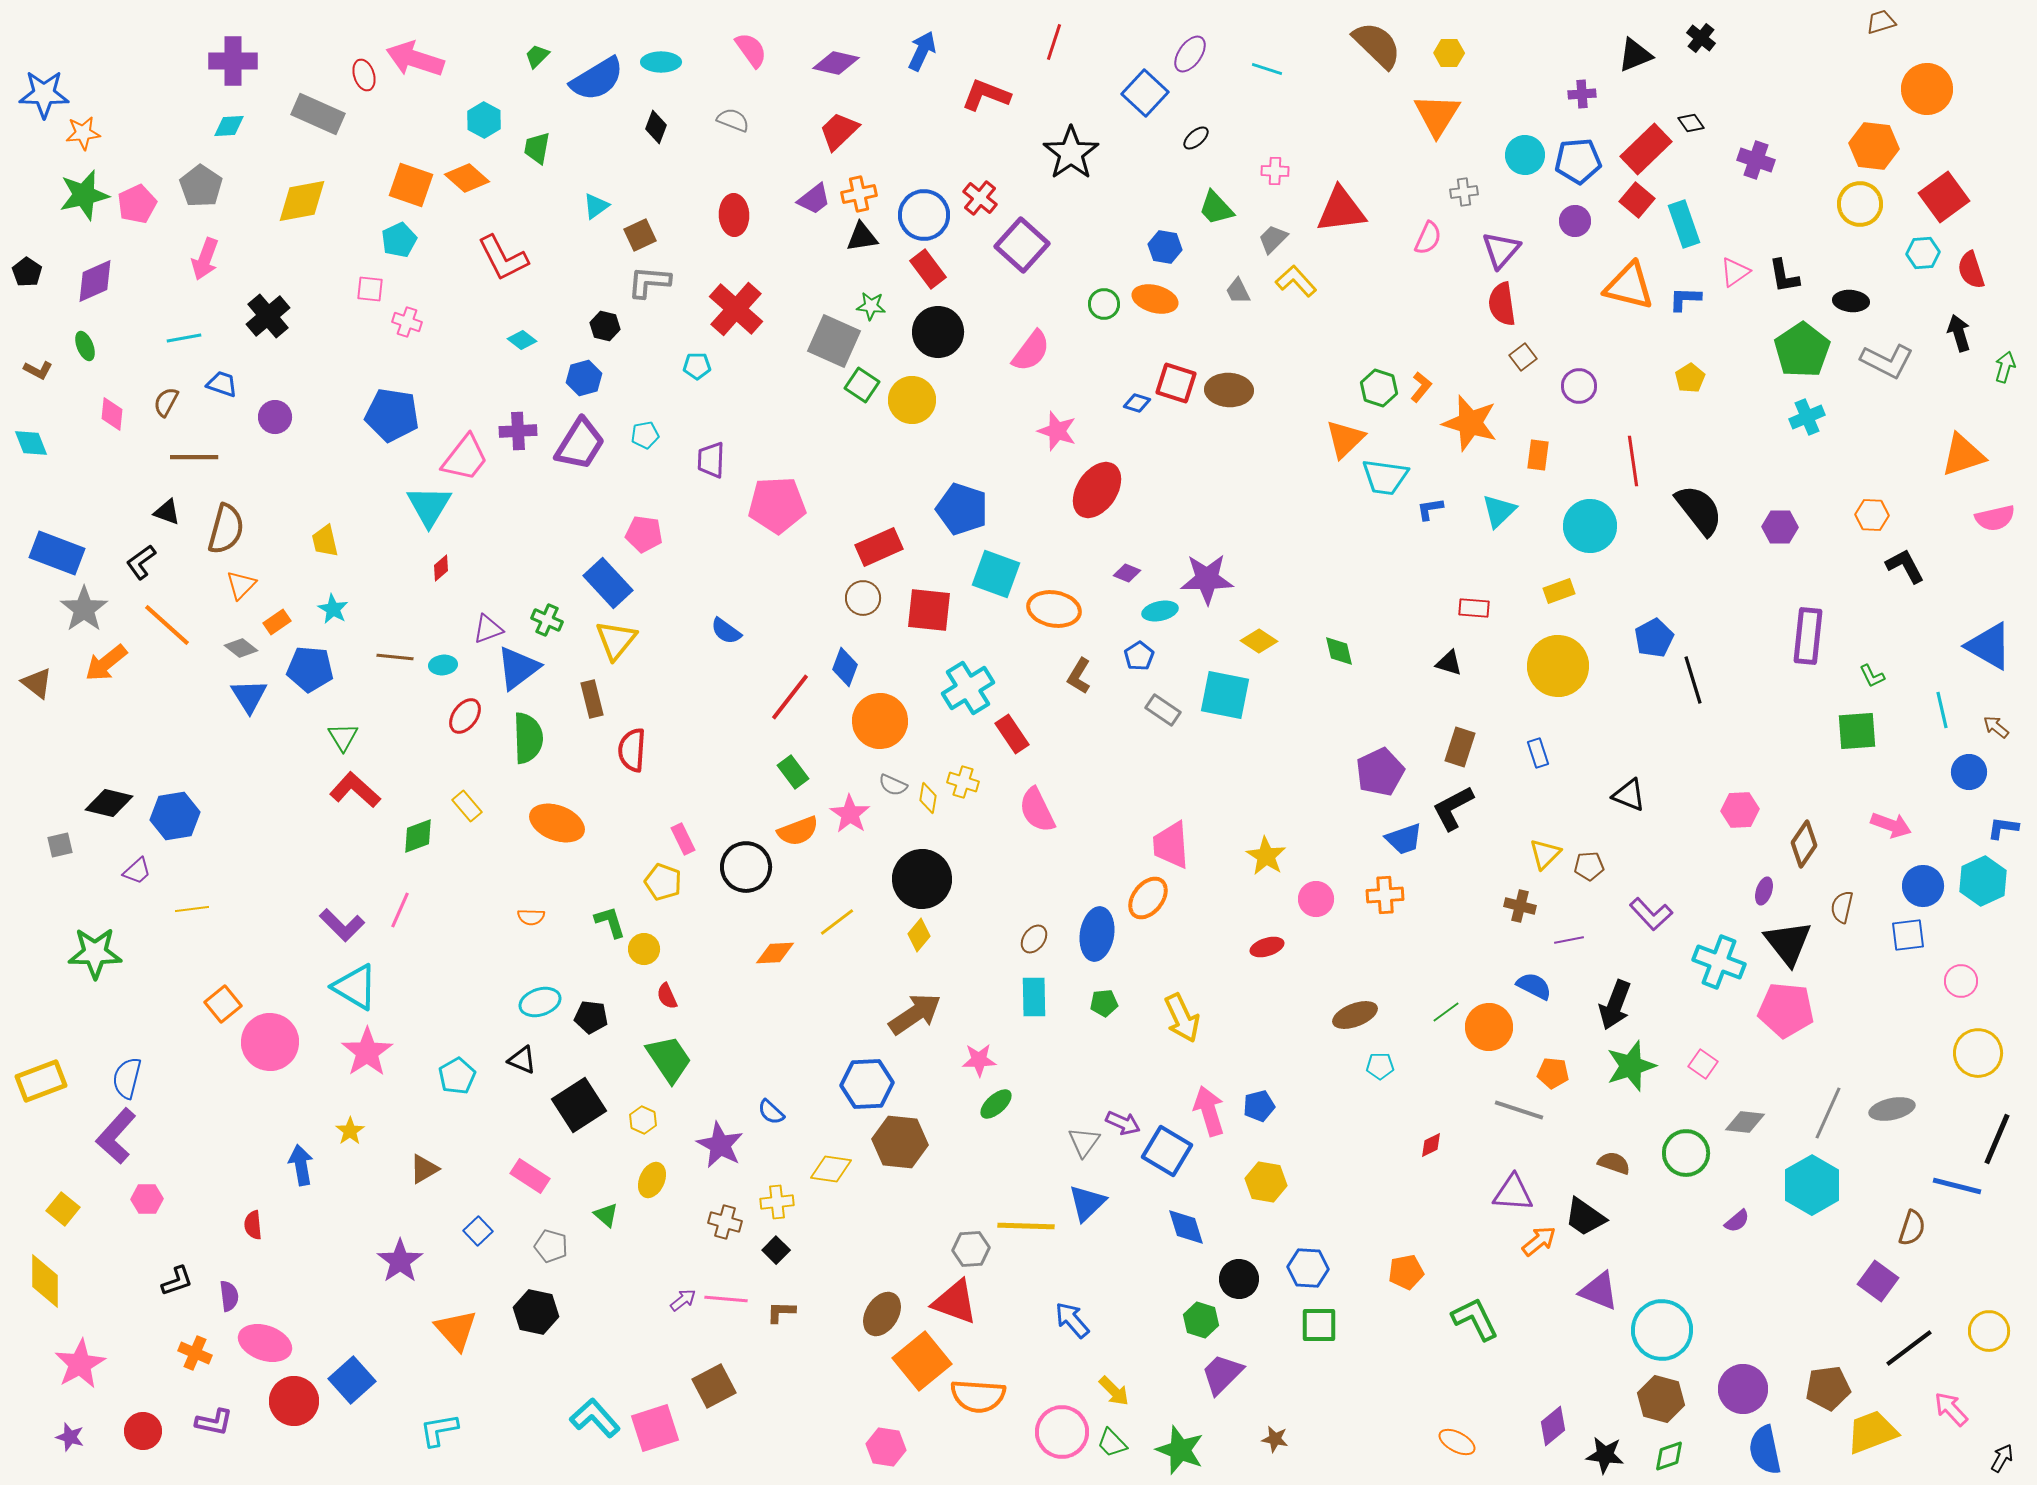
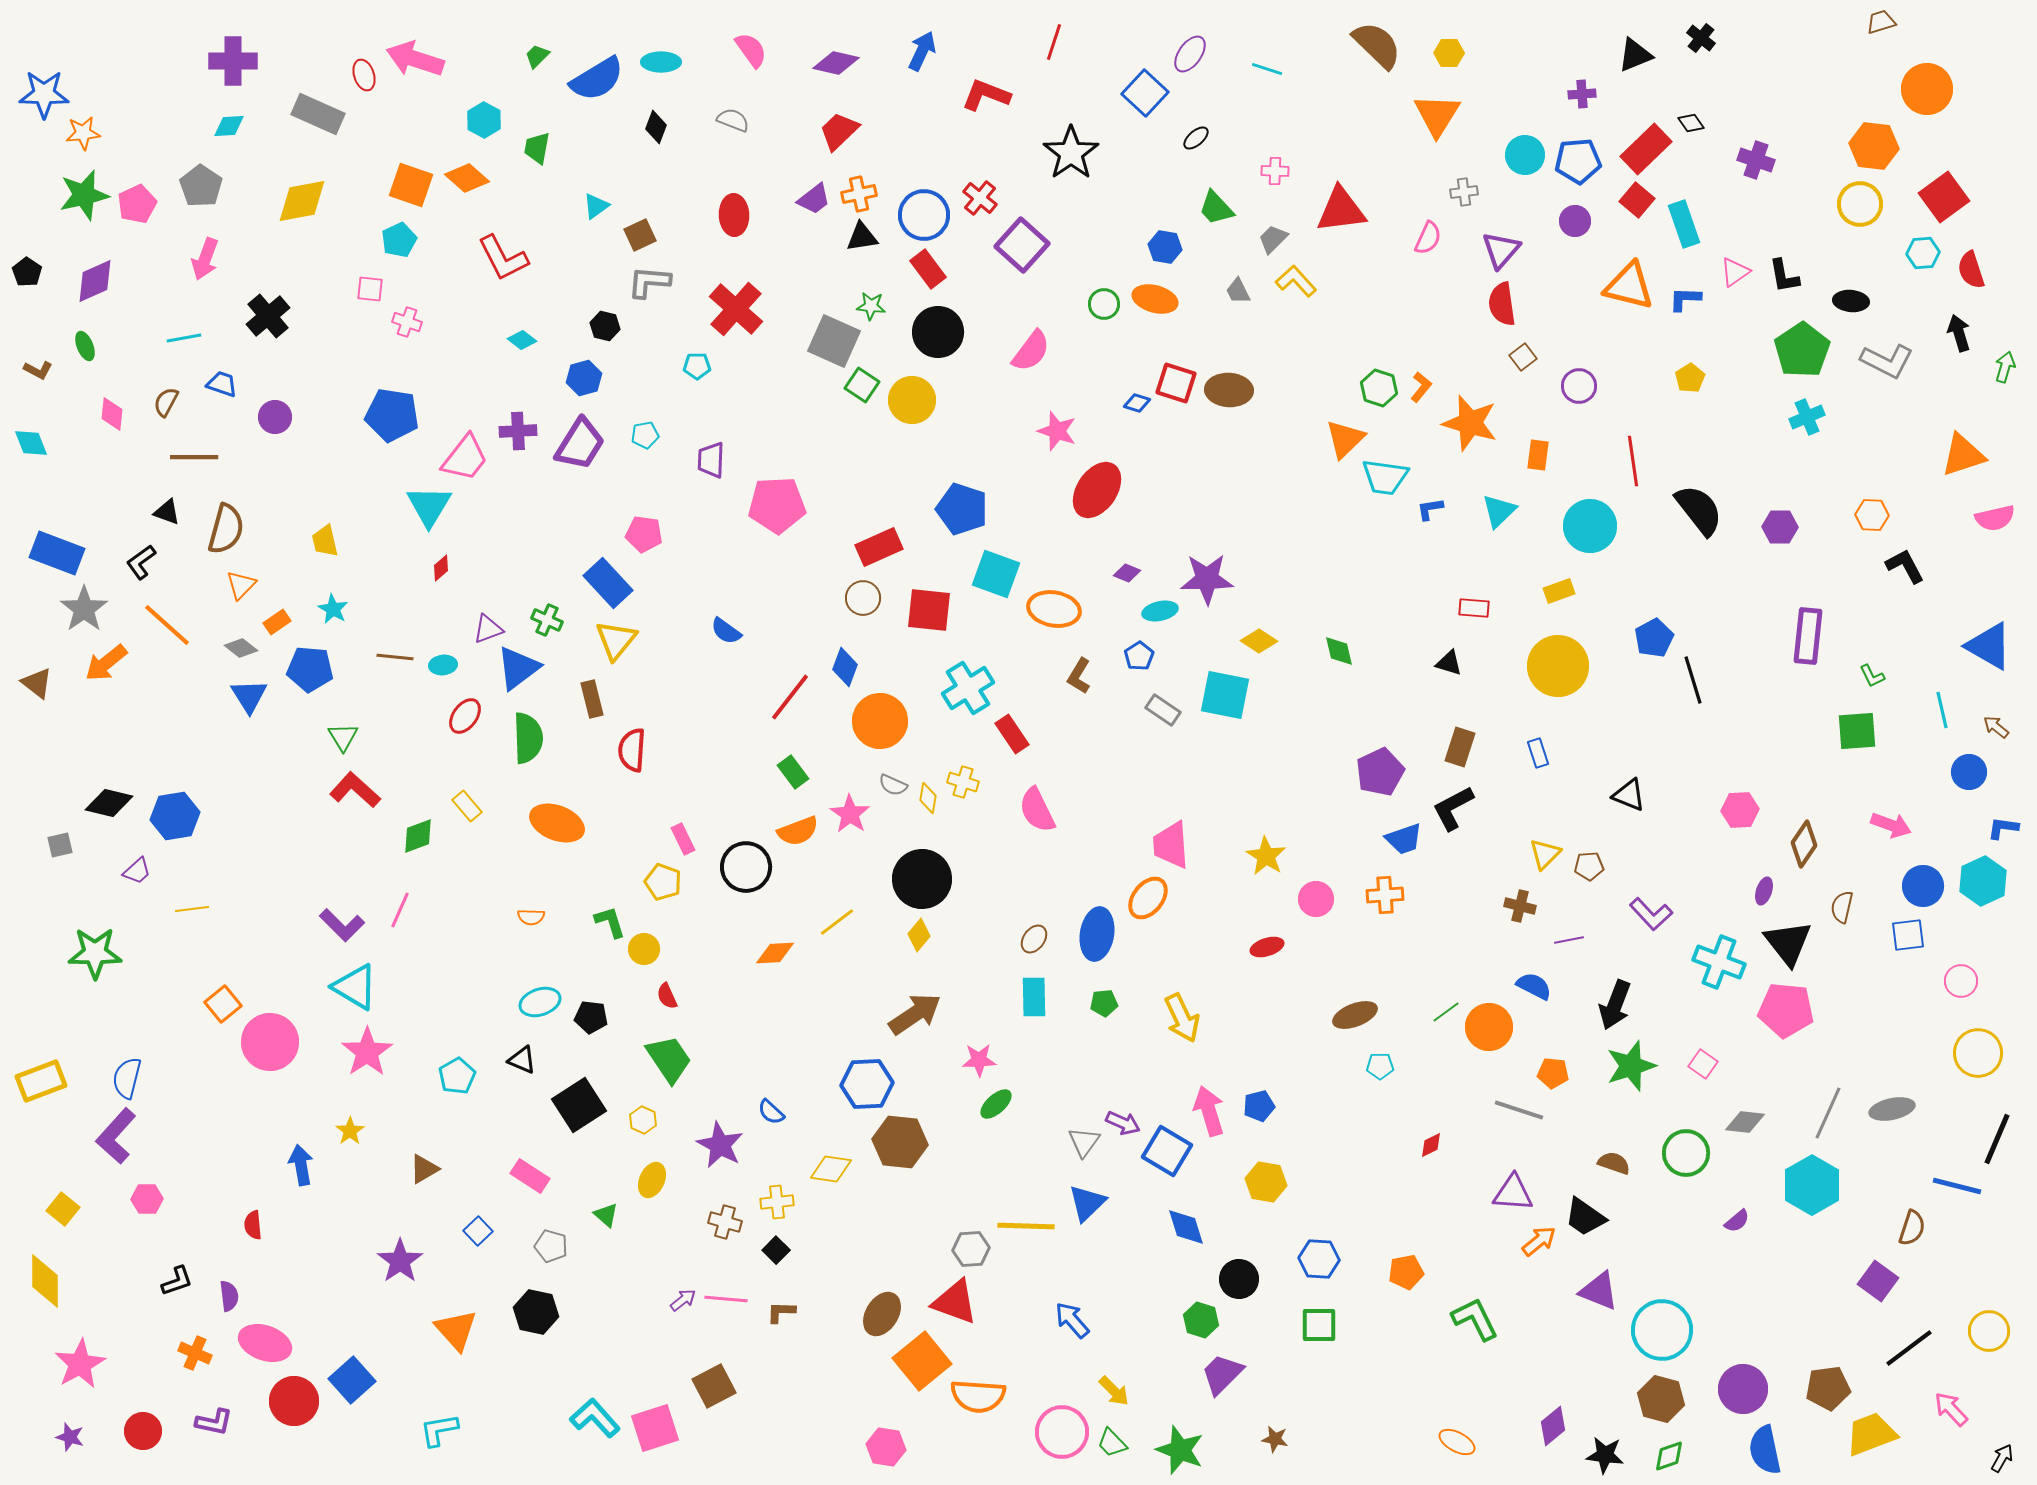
blue hexagon at (1308, 1268): moved 11 px right, 9 px up
yellow trapezoid at (1872, 1432): moved 1 px left, 2 px down
